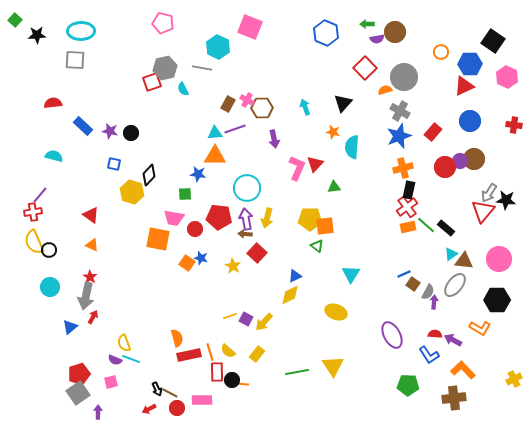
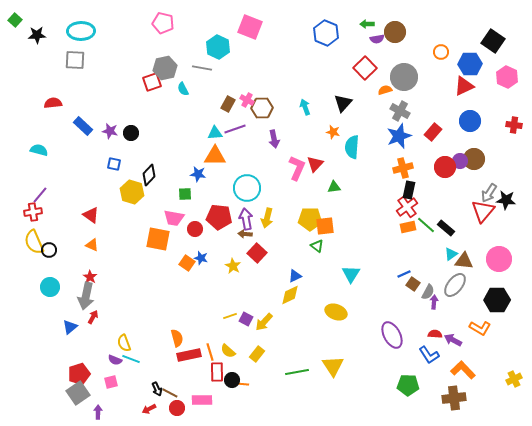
cyan semicircle at (54, 156): moved 15 px left, 6 px up
